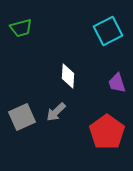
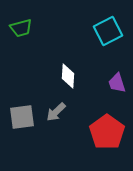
gray square: rotated 16 degrees clockwise
